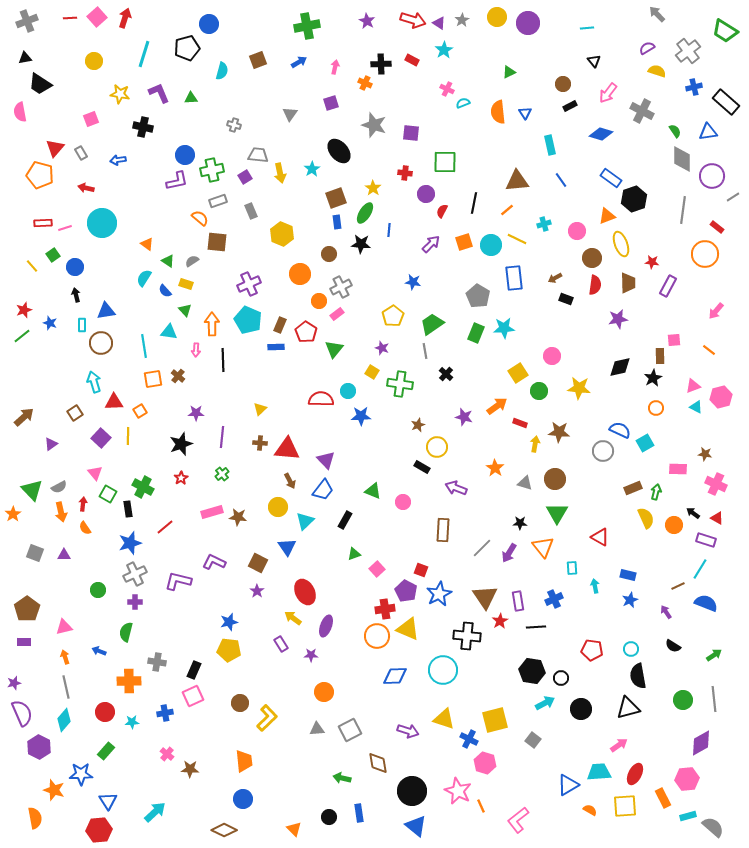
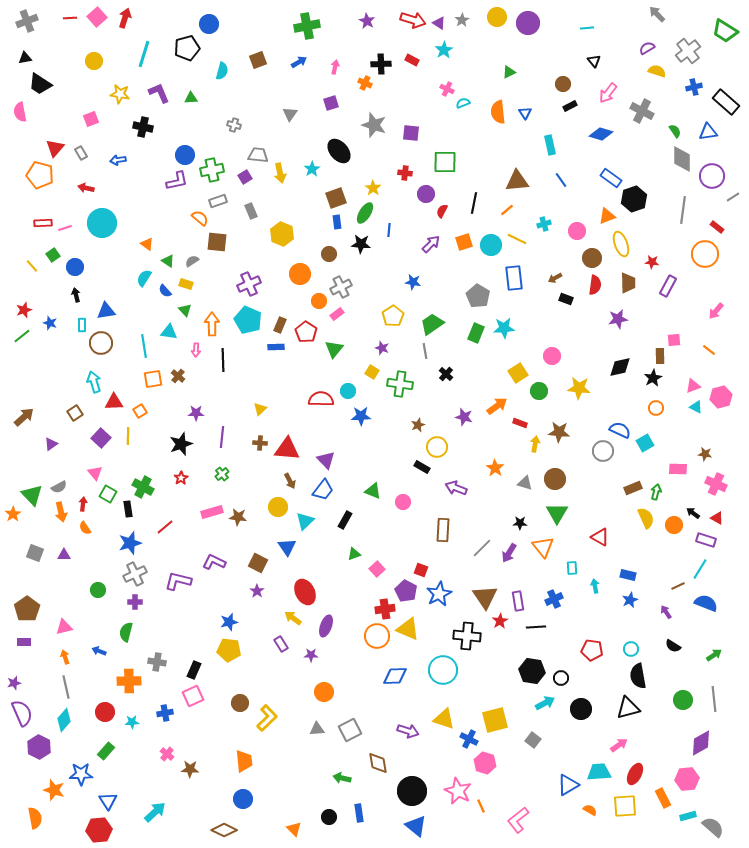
green triangle at (32, 490): moved 5 px down
